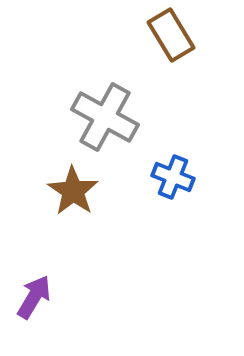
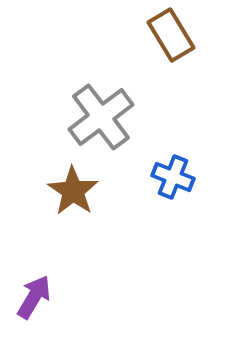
gray cross: moved 4 px left; rotated 24 degrees clockwise
